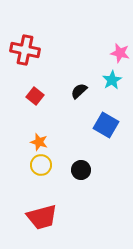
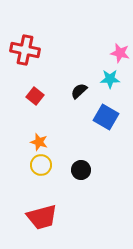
cyan star: moved 2 px left, 1 px up; rotated 30 degrees clockwise
blue square: moved 8 px up
